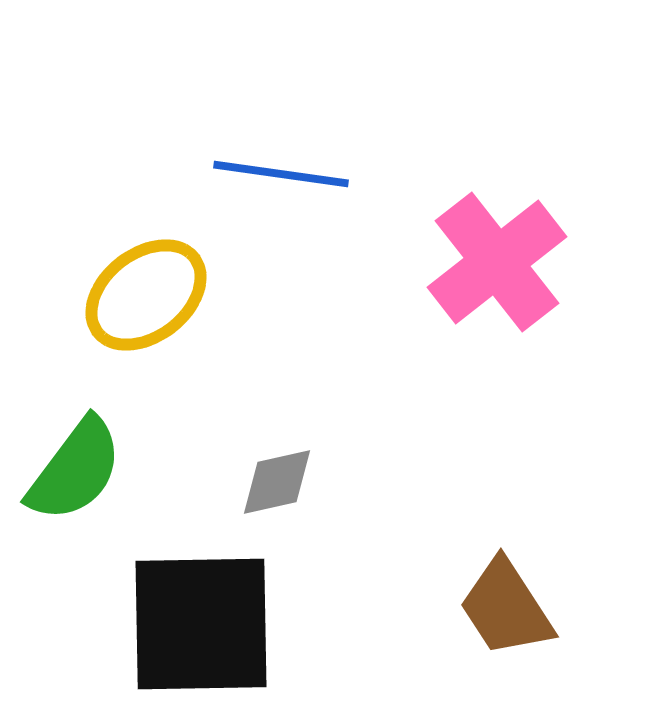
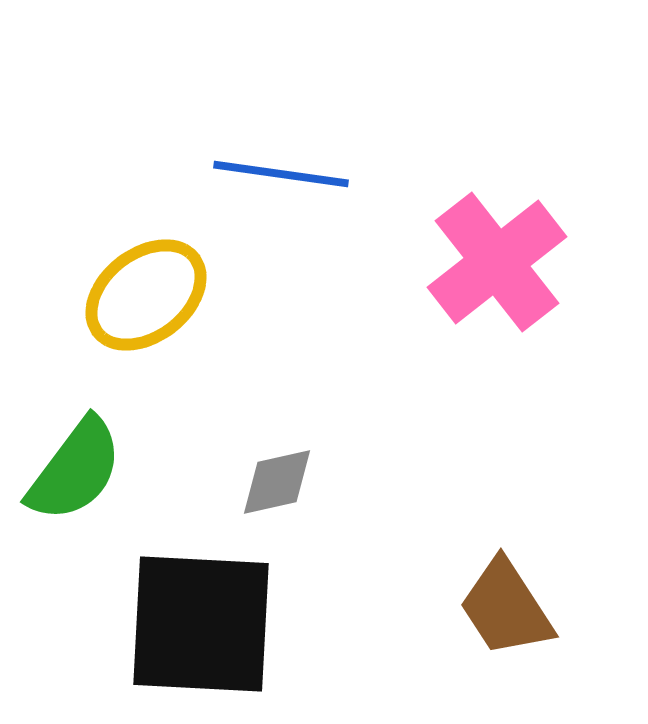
black square: rotated 4 degrees clockwise
